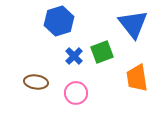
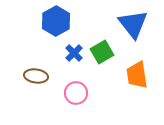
blue hexagon: moved 3 px left; rotated 12 degrees counterclockwise
green square: rotated 10 degrees counterclockwise
blue cross: moved 3 px up
orange trapezoid: moved 3 px up
brown ellipse: moved 6 px up
